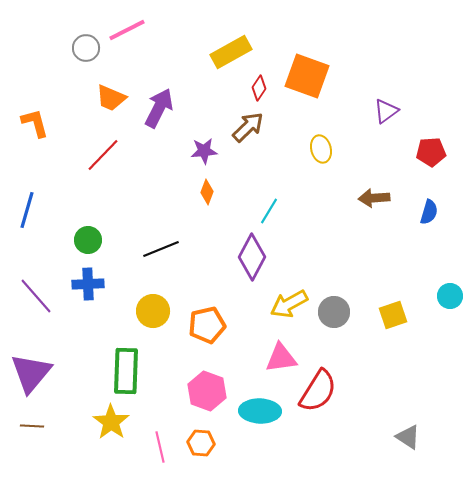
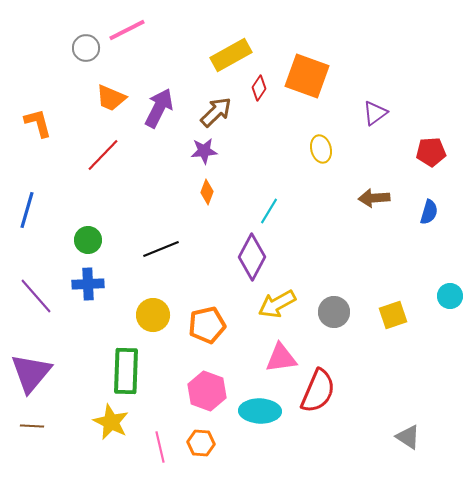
yellow rectangle at (231, 52): moved 3 px down
purple triangle at (386, 111): moved 11 px left, 2 px down
orange L-shape at (35, 123): moved 3 px right
brown arrow at (248, 127): moved 32 px left, 15 px up
yellow arrow at (289, 304): moved 12 px left
yellow circle at (153, 311): moved 4 px down
red semicircle at (318, 391): rotated 9 degrees counterclockwise
yellow star at (111, 422): rotated 9 degrees counterclockwise
